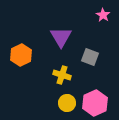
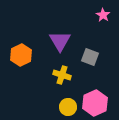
purple triangle: moved 1 px left, 4 px down
yellow circle: moved 1 px right, 4 px down
